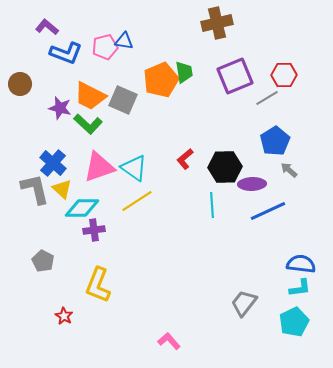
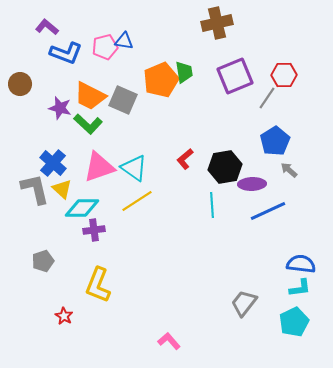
gray line: rotated 25 degrees counterclockwise
black hexagon: rotated 8 degrees counterclockwise
gray pentagon: rotated 25 degrees clockwise
